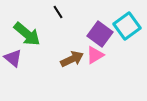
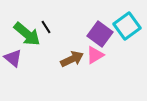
black line: moved 12 px left, 15 px down
